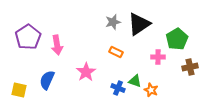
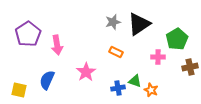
purple pentagon: moved 3 px up
blue cross: rotated 32 degrees counterclockwise
